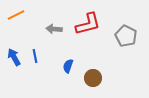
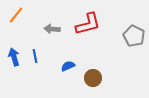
orange line: rotated 24 degrees counterclockwise
gray arrow: moved 2 px left
gray pentagon: moved 8 px right
blue arrow: rotated 12 degrees clockwise
blue semicircle: rotated 48 degrees clockwise
